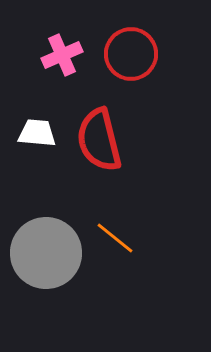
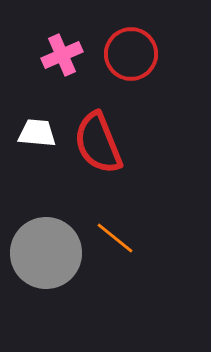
red semicircle: moved 1 px left, 3 px down; rotated 8 degrees counterclockwise
